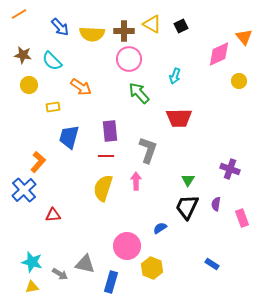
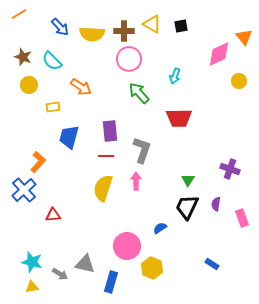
black square at (181, 26): rotated 16 degrees clockwise
brown star at (23, 55): moved 2 px down; rotated 12 degrees clockwise
gray L-shape at (148, 150): moved 6 px left
